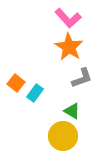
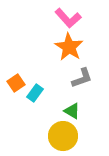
orange square: rotated 18 degrees clockwise
